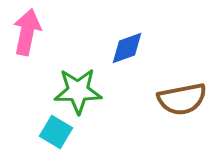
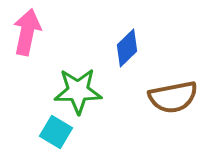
blue diamond: rotated 24 degrees counterclockwise
brown semicircle: moved 9 px left, 2 px up
